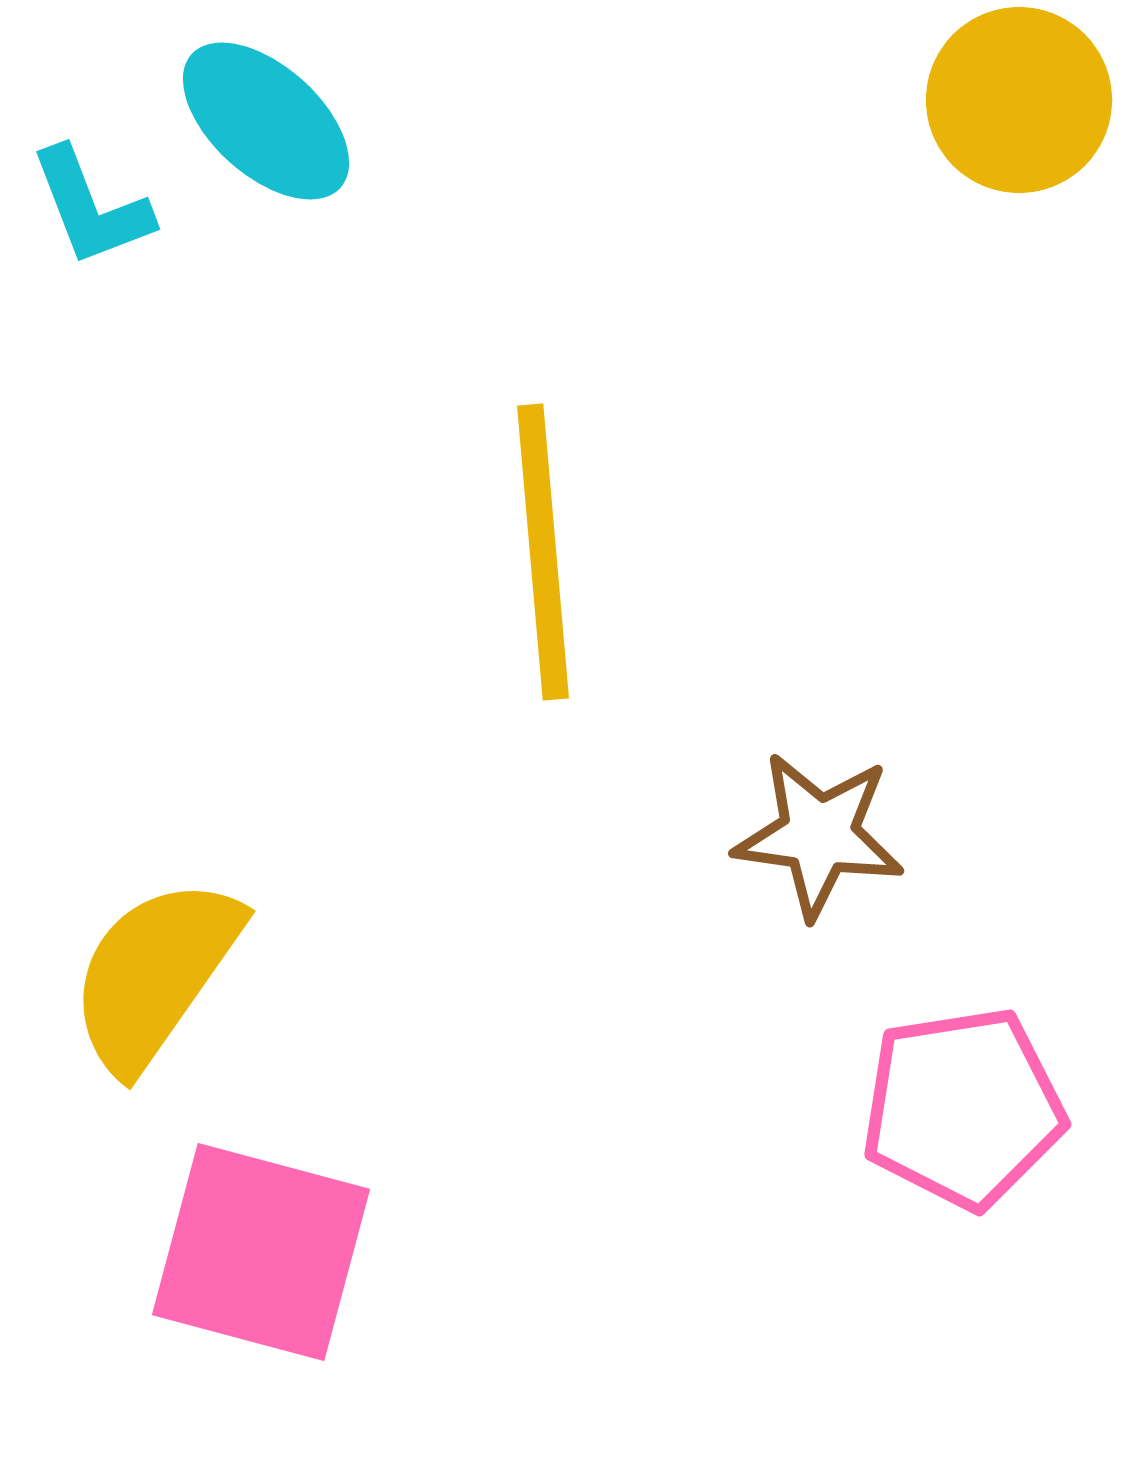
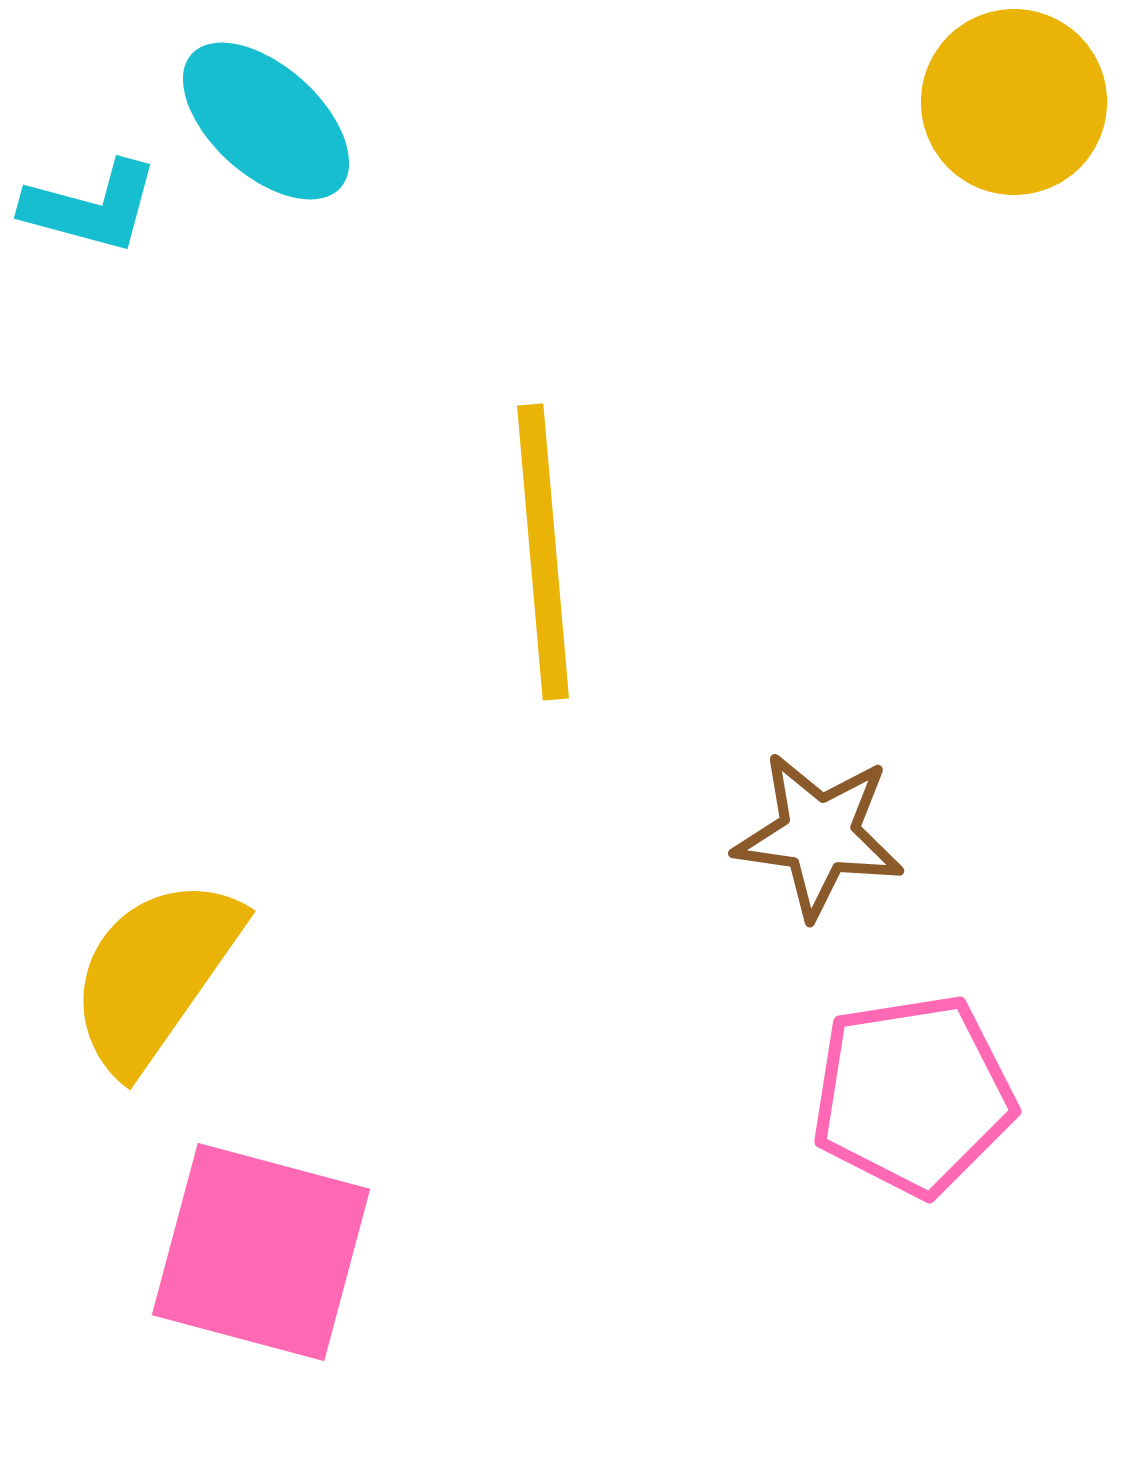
yellow circle: moved 5 px left, 2 px down
cyan L-shape: rotated 54 degrees counterclockwise
pink pentagon: moved 50 px left, 13 px up
